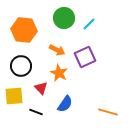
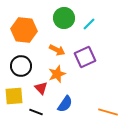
orange star: moved 2 px left, 1 px down; rotated 24 degrees clockwise
